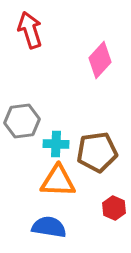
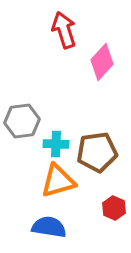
red arrow: moved 34 px right
pink diamond: moved 2 px right, 2 px down
orange triangle: rotated 18 degrees counterclockwise
